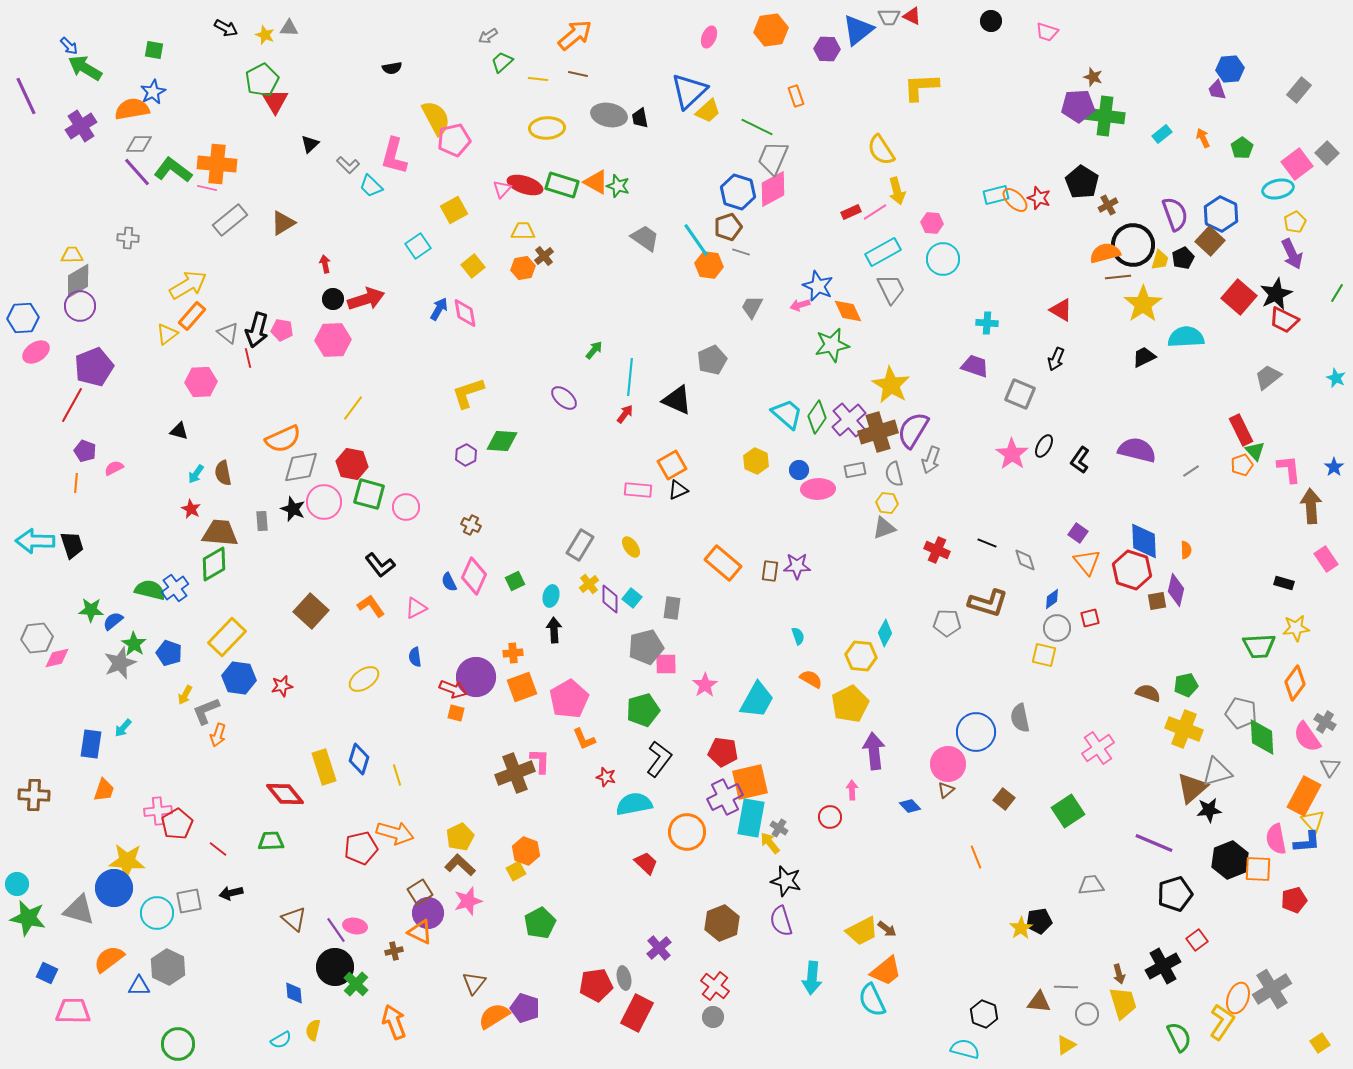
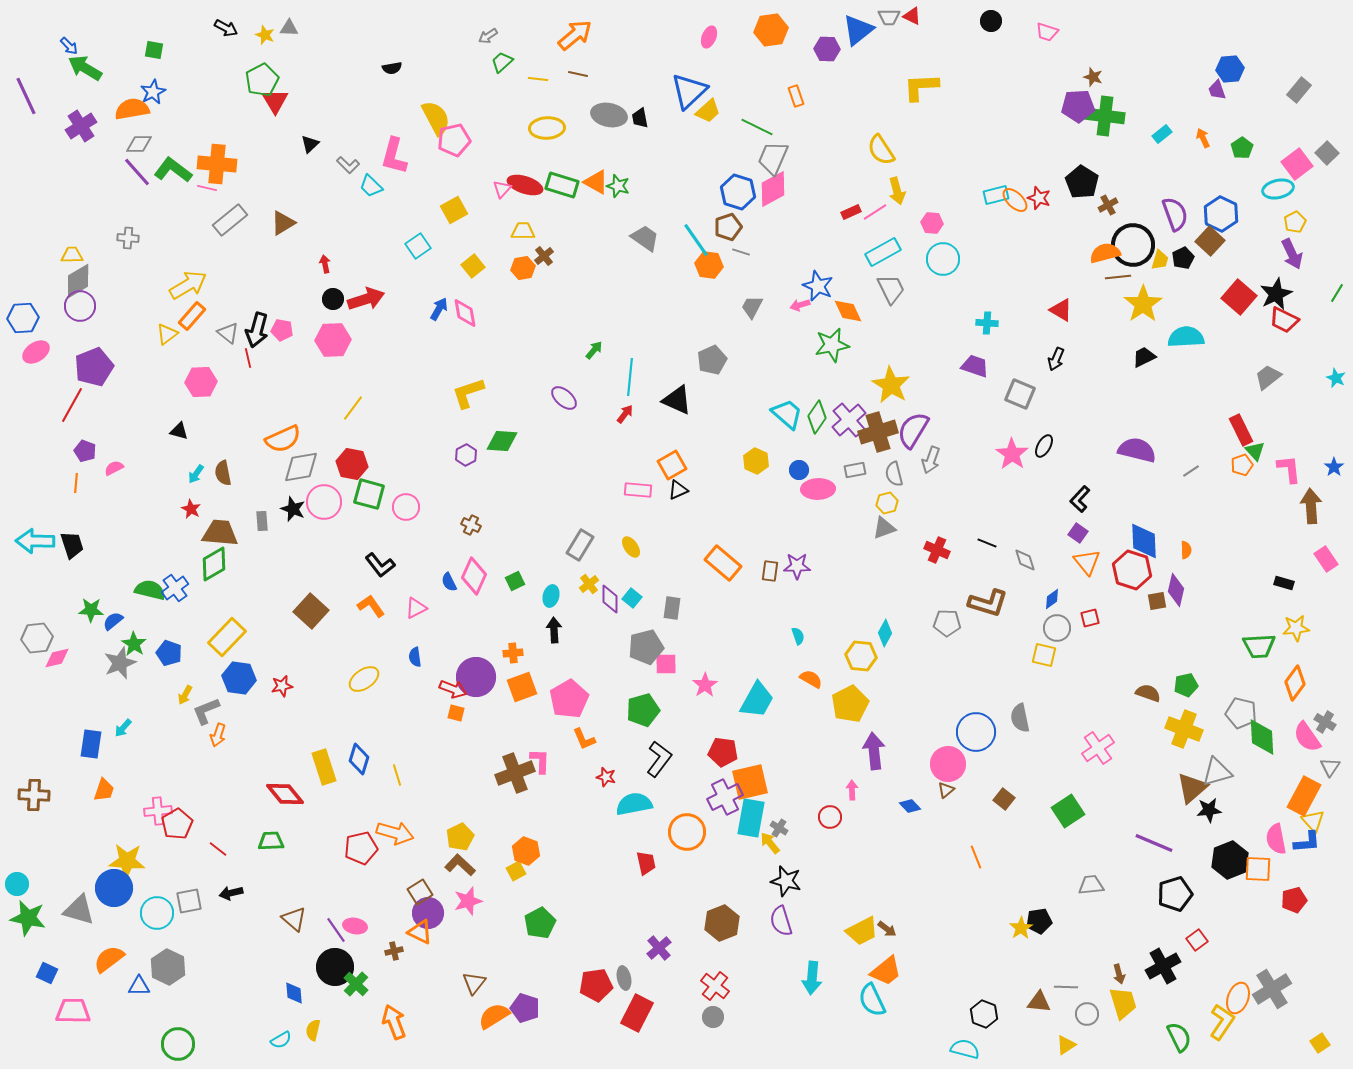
black L-shape at (1080, 460): moved 39 px down; rotated 8 degrees clockwise
yellow hexagon at (887, 503): rotated 20 degrees counterclockwise
red trapezoid at (646, 863): rotated 35 degrees clockwise
